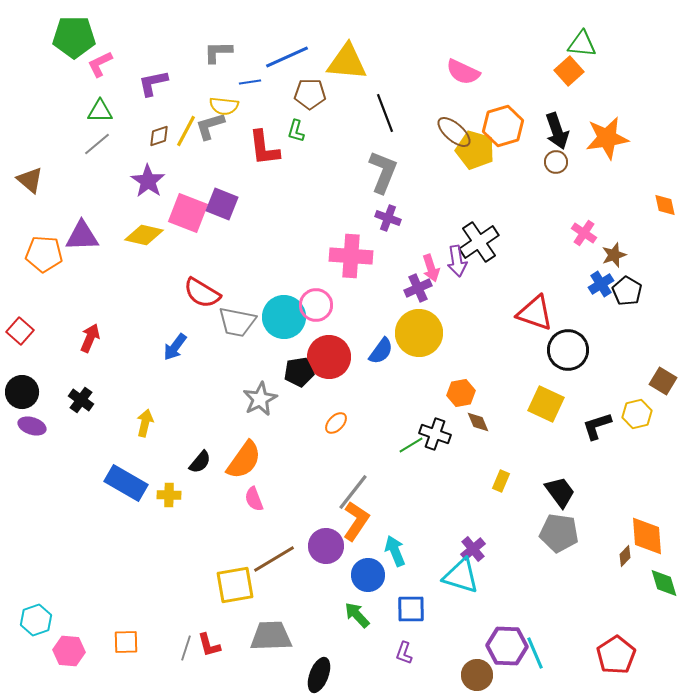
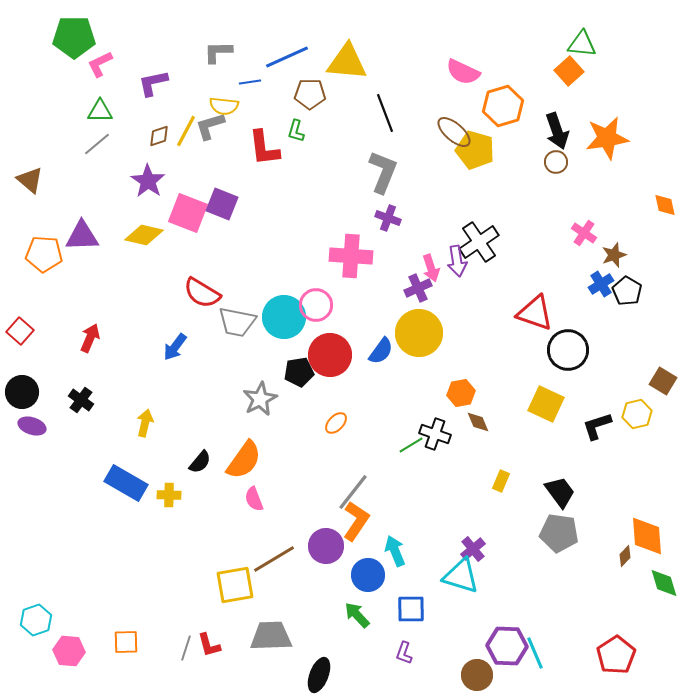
orange hexagon at (503, 126): moved 20 px up
red circle at (329, 357): moved 1 px right, 2 px up
